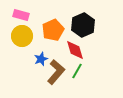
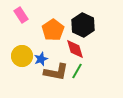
pink rectangle: rotated 42 degrees clockwise
black hexagon: rotated 10 degrees counterclockwise
orange pentagon: rotated 10 degrees counterclockwise
yellow circle: moved 20 px down
red diamond: moved 1 px up
brown L-shape: rotated 60 degrees clockwise
